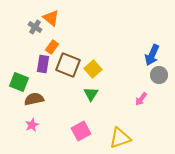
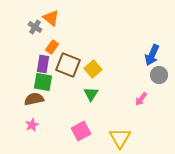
green square: moved 24 px right; rotated 12 degrees counterclockwise
yellow triangle: rotated 40 degrees counterclockwise
